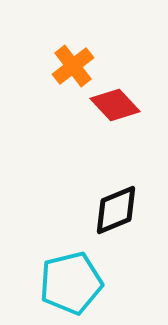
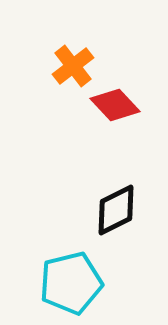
black diamond: rotated 4 degrees counterclockwise
